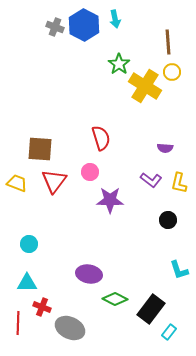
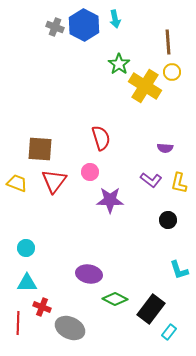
cyan circle: moved 3 px left, 4 px down
